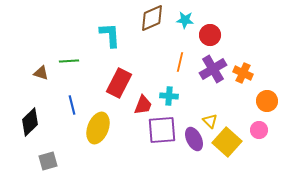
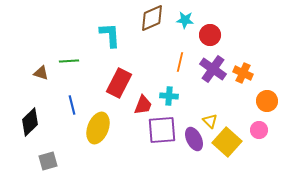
purple cross: rotated 24 degrees counterclockwise
